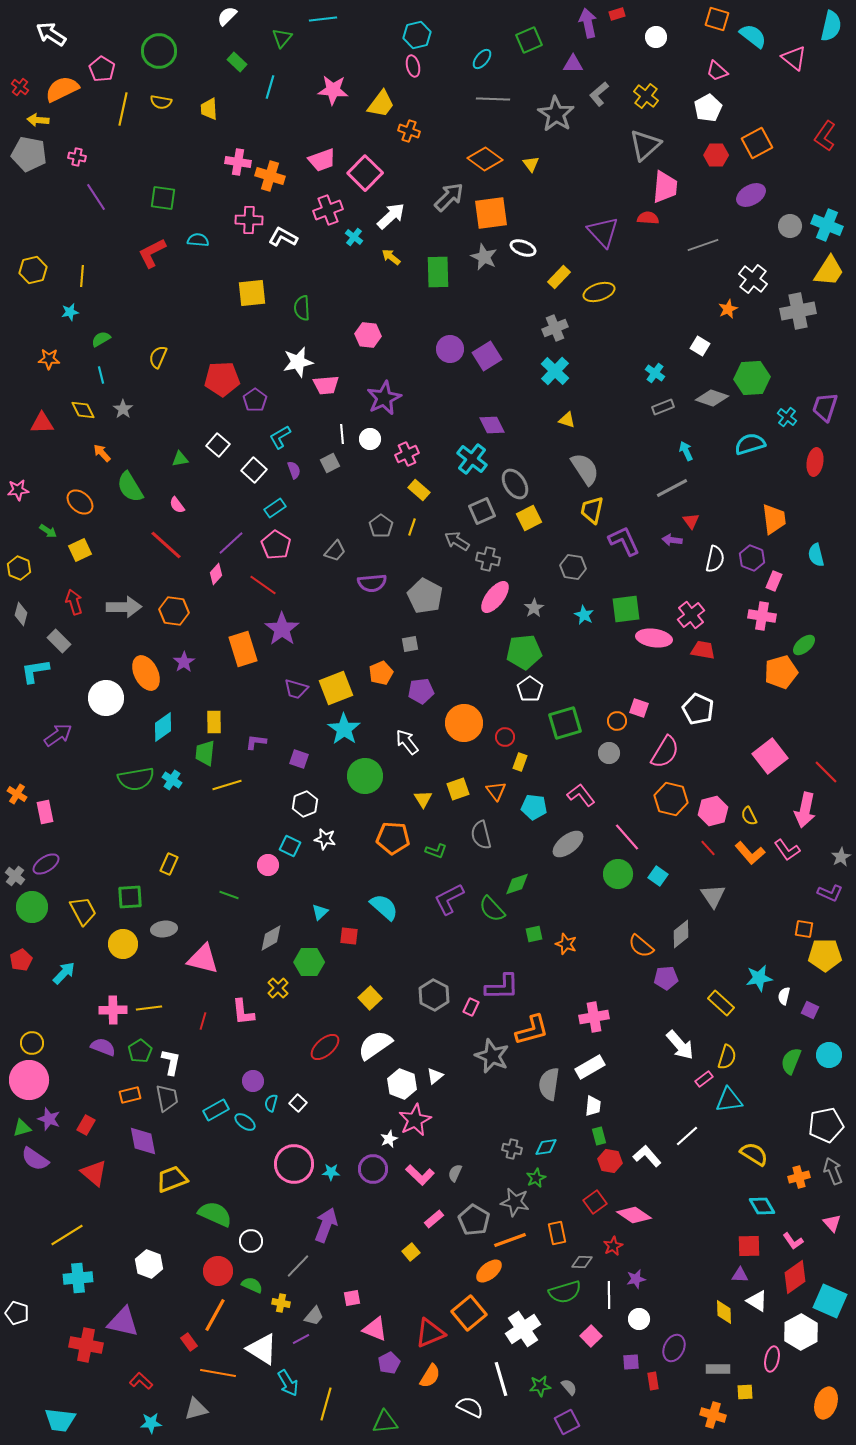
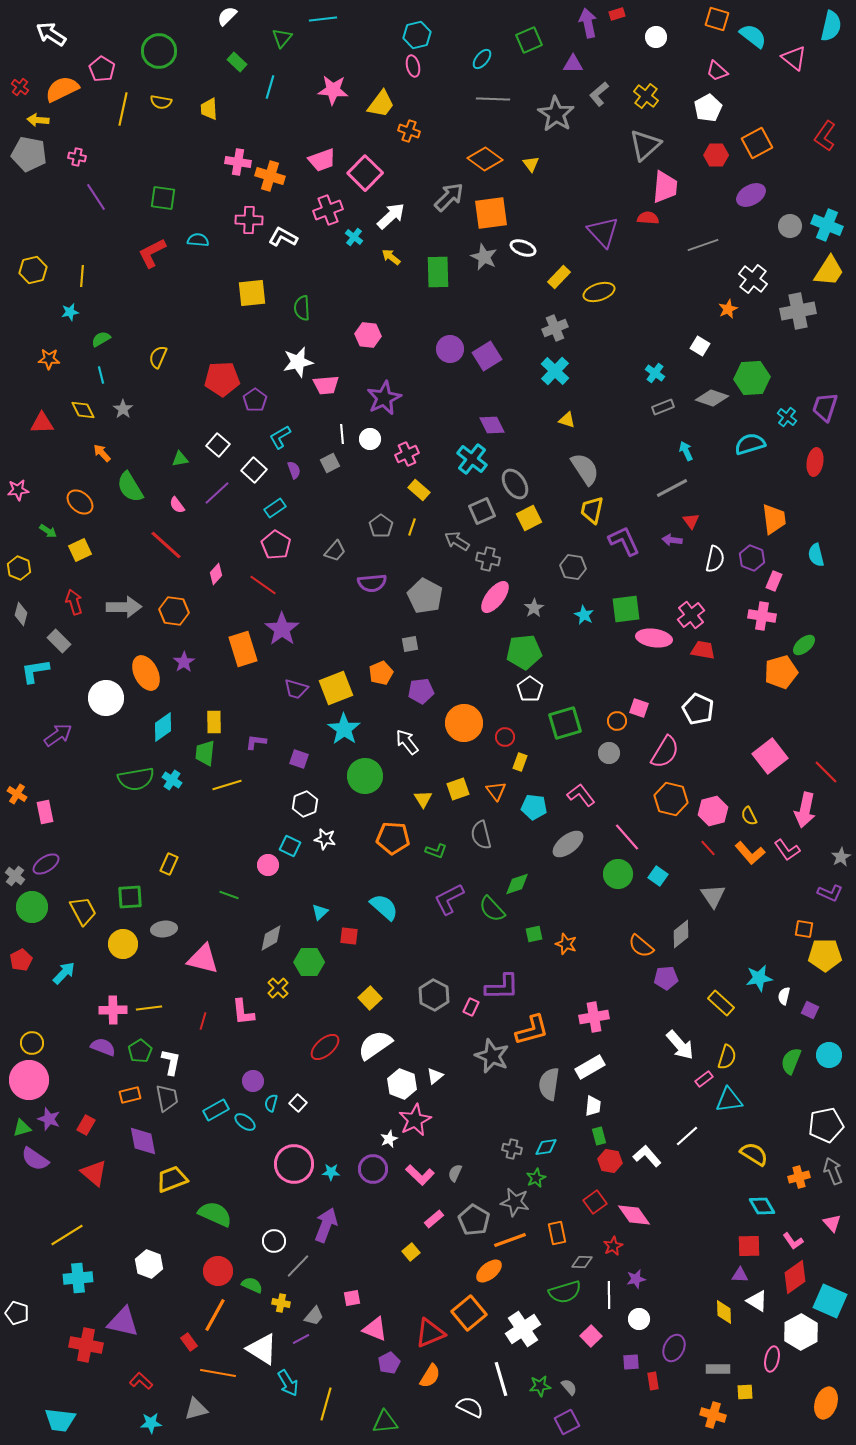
purple line at (231, 543): moved 14 px left, 50 px up
pink diamond at (634, 1215): rotated 20 degrees clockwise
white circle at (251, 1241): moved 23 px right
